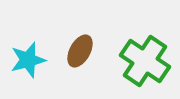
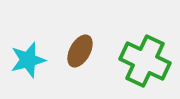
green cross: rotated 9 degrees counterclockwise
